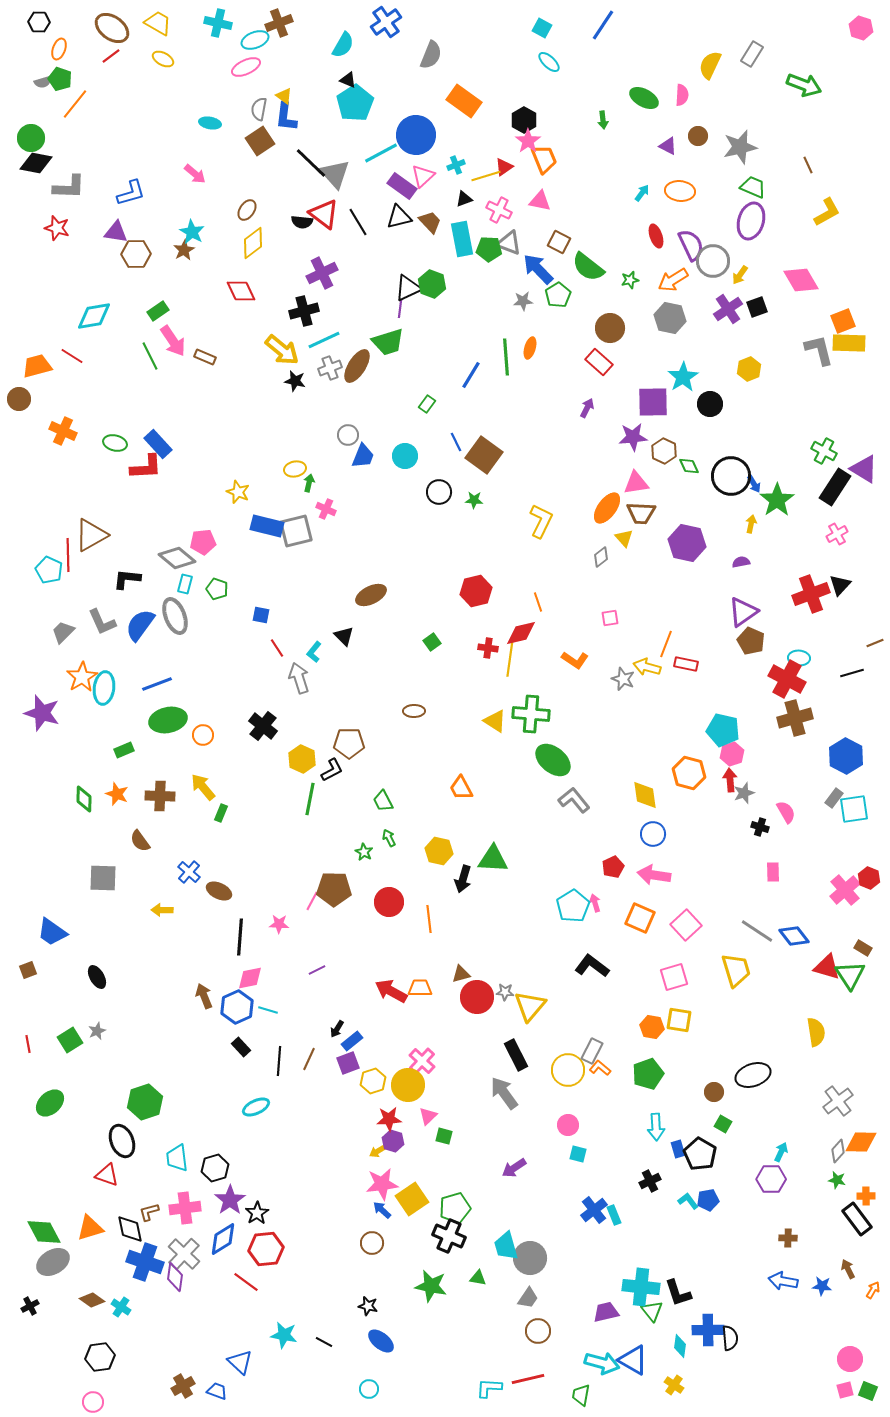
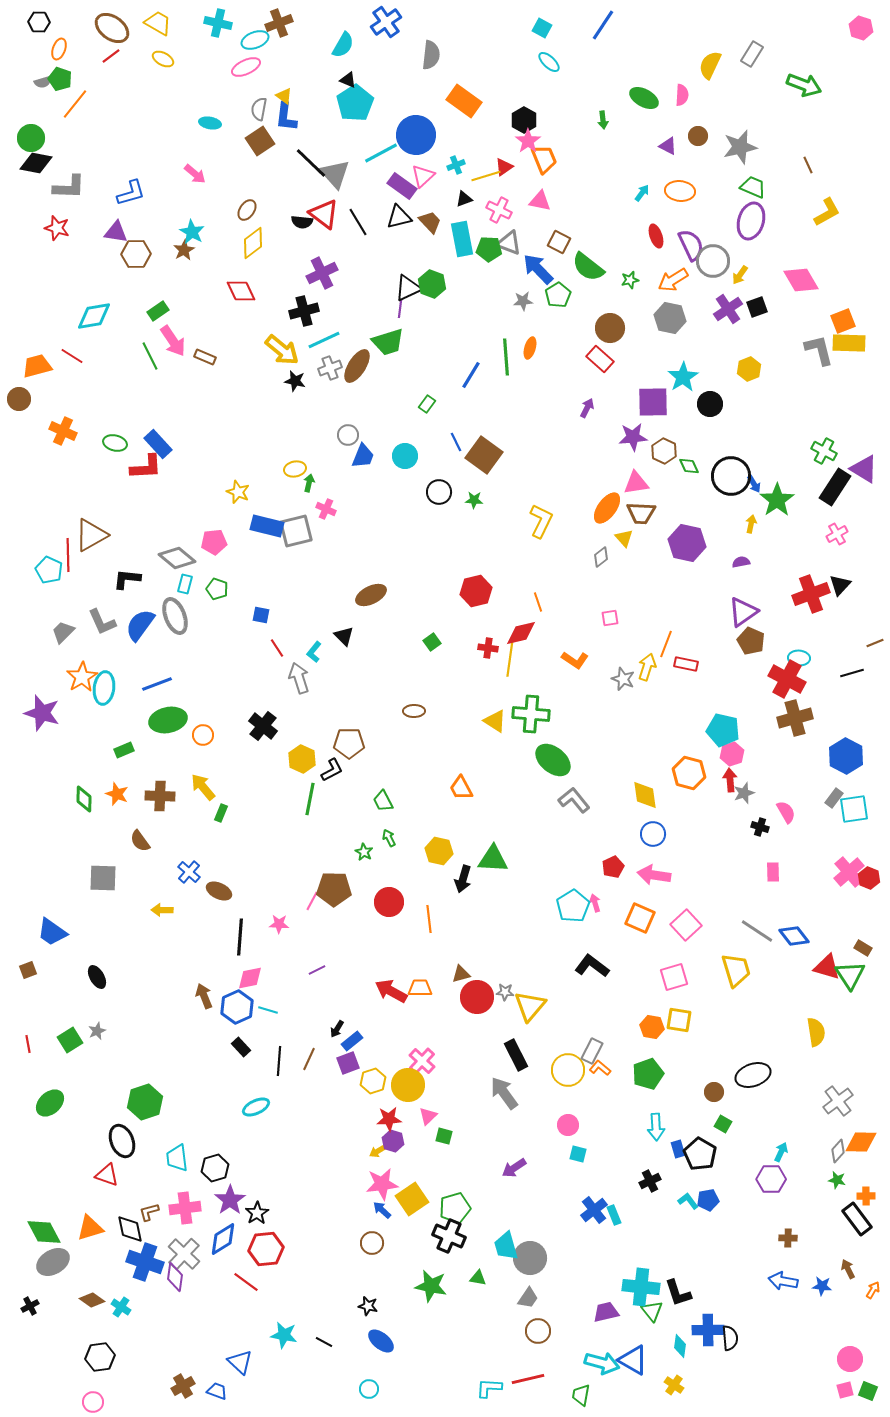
gray semicircle at (431, 55): rotated 16 degrees counterclockwise
red rectangle at (599, 362): moved 1 px right, 3 px up
pink pentagon at (203, 542): moved 11 px right
yellow arrow at (647, 667): rotated 92 degrees clockwise
pink cross at (845, 890): moved 4 px right, 18 px up
